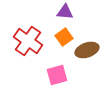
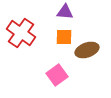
orange square: rotated 36 degrees clockwise
red cross: moved 7 px left, 8 px up
pink square: rotated 20 degrees counterclockwise
